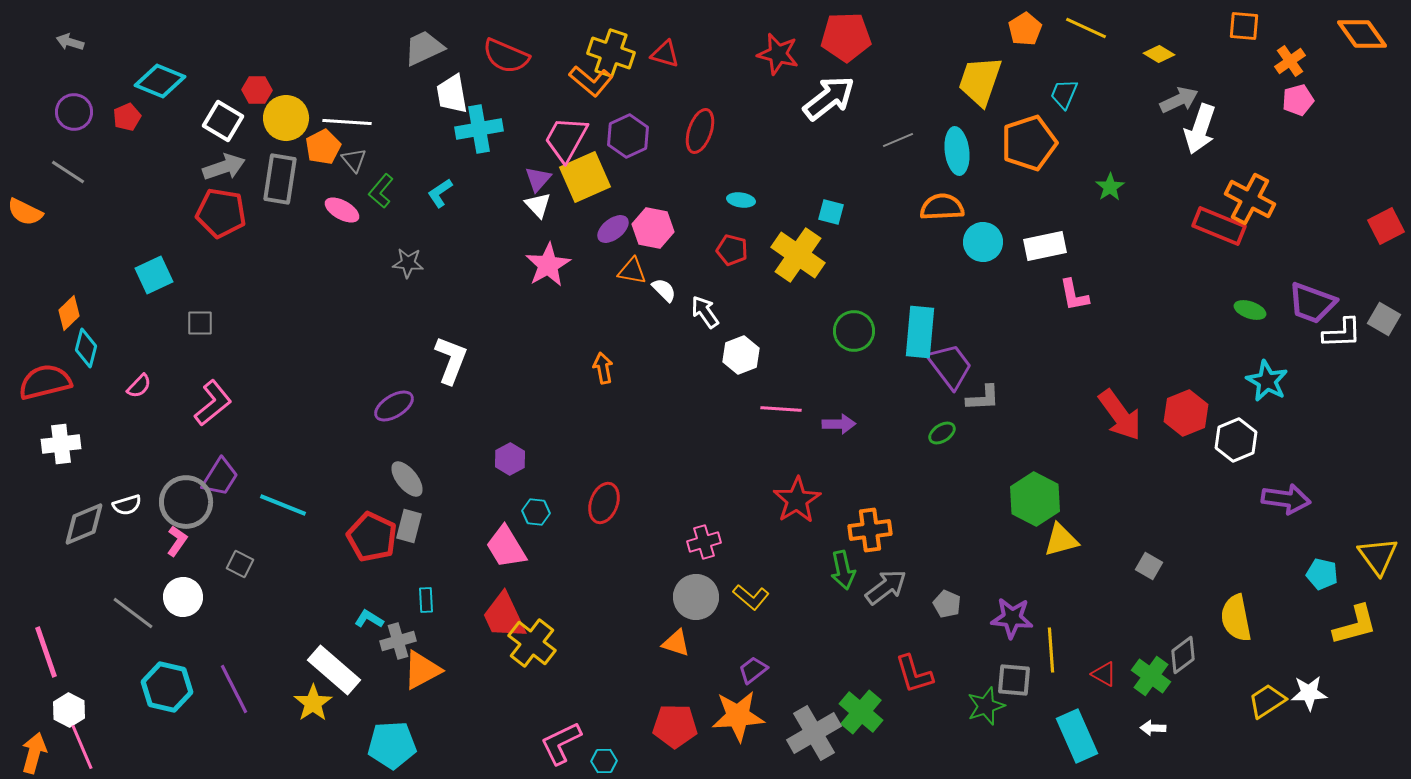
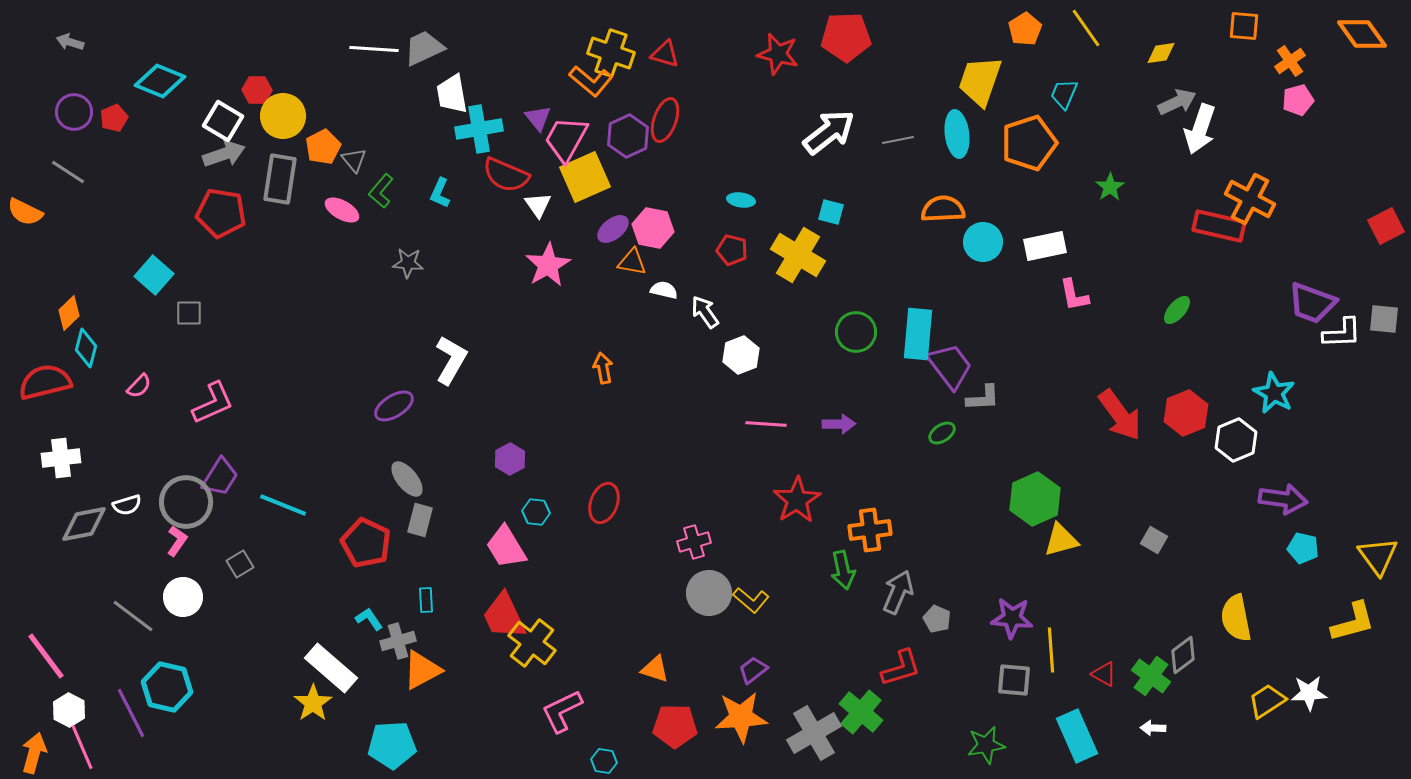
yellow line at (1086, 28): rotated 30 degrees clockwise
yellow diamond at (1159, 54): moved 2 px right, 1 px up; rotated 40 degrees counterclockwise
red semicircle at (506, 56): moved 119 px down
white arrow at (829, 98): moved 34 px down
gray arrow at (1179, 100): moved 2 px left, 2 px down
red pentagon at (127, 117): moved 13 px left, 1 px down
yellow circle at (286, 118): moved 3 px left, 2 px up
white line at (347, 122): moved 27 px right, 73 px up
red ellipse at (700, 131): moved 35 px left, 11 px up
gray line at (898, 140): rotated 12 degrees clockwise
cyan ellipse at (957, 151): moved 17 px up
gray arrow at (224, 167): moved 13 px up
purple triangle at (538, 179): moved 61 px up; rotated 20 degrees counterclockwise
cyan L-shape at (440, 193): rotated 32 degrees counterclockwise
white triangle at (538, 205): rotated 8 degrees clockwise
orange semicircle at (942, 207): moved 1 px right, 2 px down
red rectangle at (1219, 226): rotated 9 degrees counterclockwise
yellow cross at (798, 255): rotated 4 degrees counterclockwise
orange triangle at (632, 271): moved 9 px up
cyan square at (154, 275): rotated 24 degrees counterclockwise
white semicircle at (664, 290): rotated 32 degrees counterclockwise
green ellipse at (1250, 310): moved 73 px left; rotated 68 degrees counterclockwise
gray square at (1384, 319): rotated 24 degrees counterclockwise
gray square at (200, 323): moved 11 px left, 10 px up
green circle at (854, 331): moved 2 px right, 1 px down
cyan rectangle at (920, 332): moved 2 px left, 2 px down
white L-shape at (451, 360): rotated 9 degrees clockwise
cyan star at (1267, 381): moved 7 px right, 12 px down
pink L-shape at (213, 403): rotated 15 degrees clockwise
pink line at (781, 409): moved 15 px left, 15 px down
white cross at (61, 444): moved 14 px down
green hexagon at (1035, 499): rotated 9 degrees clockwise
purple arrow at (1286, 499): moved 3 px left
gray diamond at (84, 524): rotated 12 degrees clockwise
gray rectangle at (409, 526): moved 11 px right, 6 px up
red pentagon at (372, 537): moved 6 px left, 6 px down
pink cross at (704, 542): moved 10 px left
gray square at (240, 564): rotated 32 degrees clockwise
gray square at (1149, 566): moved 5 px right, 26 px up
cyan pentagon at (1322, 574): moved 19 px left, 26 px up
gray arrow at (886, 587): moved 12 px right, 5 px down; rotated 30 degrees counterclockwise
gray circle at (696, 597): moved 13 px right, 4 px up
yellow L-shape at (751, 597): moved 3 px down
gray pentagon at (947, 604): moved 10 px left, 15 px down
gray line at (133, 613): moved 3 px down
cyan L-shape at (369, 619): rotated 24 degrees clockwise
yellow L-shape at (1355, 625): moved 2 px left, 3 px up
orange triangle at (676, 643): moved 21 px left, 26 px down
pink line at (46, 652): moved 4 px down; rotated 18 degrees counterclockwise
white rectangle at (334, 670): moved 3 px left, 2 px up
red L-shape at (914, 674): moved 13 px left, 6 px up; rotated 90 degrees counterclockwise
purple line at (234, 689): moved 103 px left, 24 px down
green star at (986, 706): moved 39 px down; rotated 9 degrees clockwise
orange star at (738, 716): moved 3 px right, 1 px down
pink L-shape at (561, 743): moved 1 px right, 32 px up
cyan hexagon at (604, 761): rotated 10 degrees clockwise
